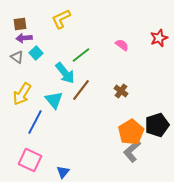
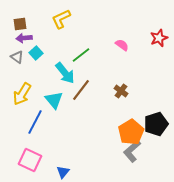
black pentagon: moved 1 px left, 1 px up
